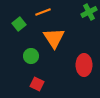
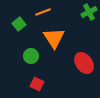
red ellipse: moved 2 px up; rotated 35 degrees counterclockwise
